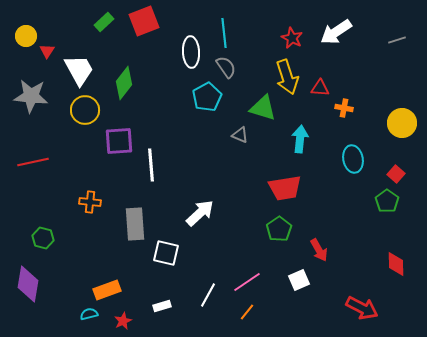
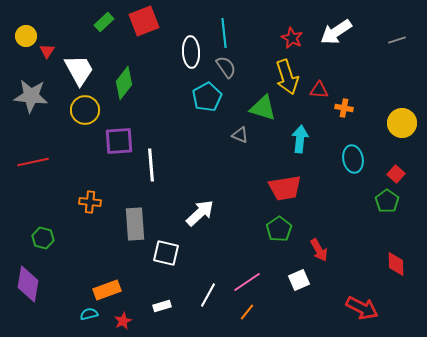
red triangle at (320, 88): moved 1 px left, 2 px down
